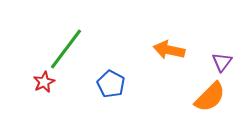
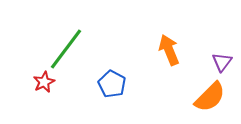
orange arrow: rotated 56 degrees clockwise
blue pentagon: moved 1 px right
